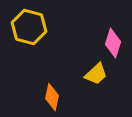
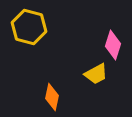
pink diamond: moved 2 px down
yellow trapezoid: rotated 15 degrees clockwise
